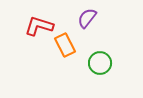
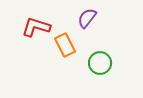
red L-shape: moved 3 px left, 1 px down
